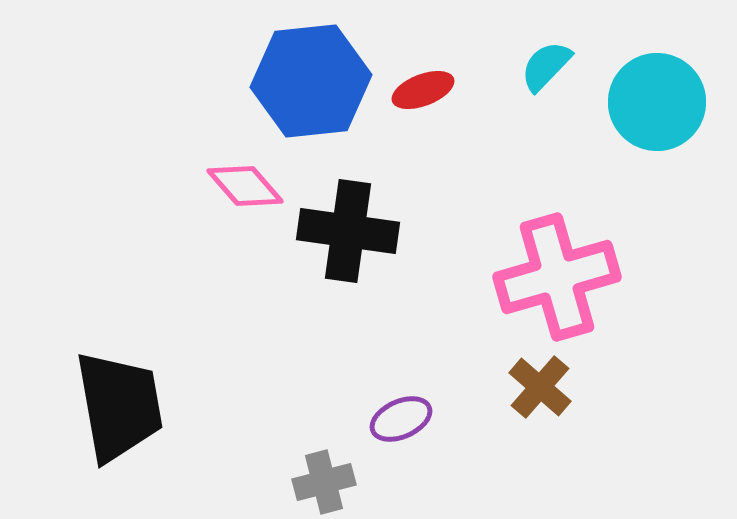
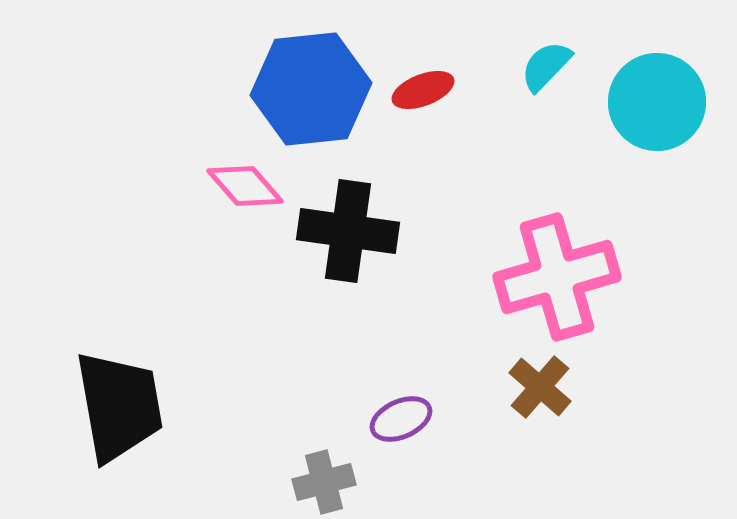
blue hexagon: moved 8 px down
